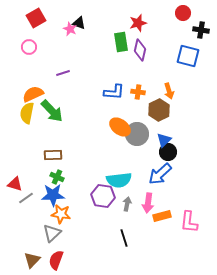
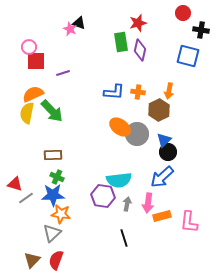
red square: moved 43 px down; rotated 30 degrees clockwise
orange arrow: rotated 28 degrees clockwise
blue arrow: moved 2 px right, 3 px down
